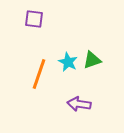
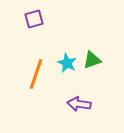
purple square: rotated 24 degrees counterclockwise
cyan star: moved 1 px left, 1 px down
orange line: moved 3 px left
